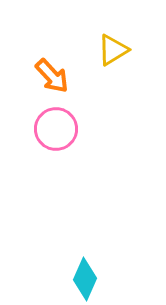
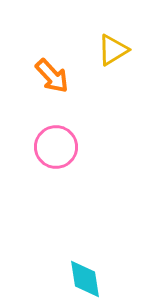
pink circle: moved 18 px down
cyan diamond: rotated 33 degrees counterclockwise
